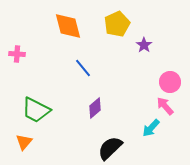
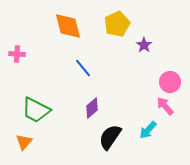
purple diamond: moved 3 px left
cyan arrow: moved 3 px left, 2 px down
black semicircle: moved 11 px up; rotated 12 degrees counterclockwise
